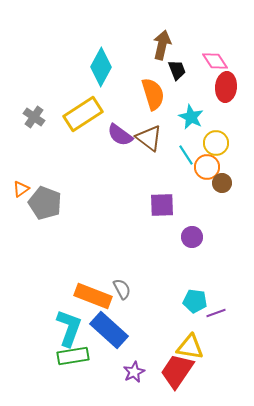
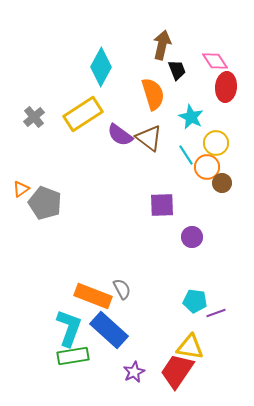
gray cross: rotated 15 degrees clockwise
